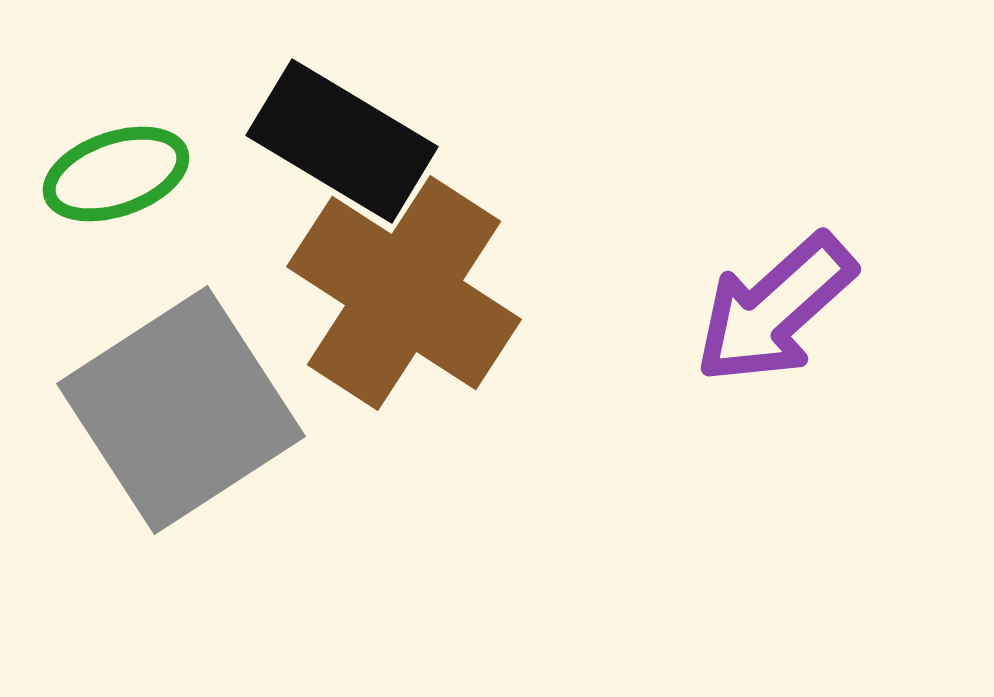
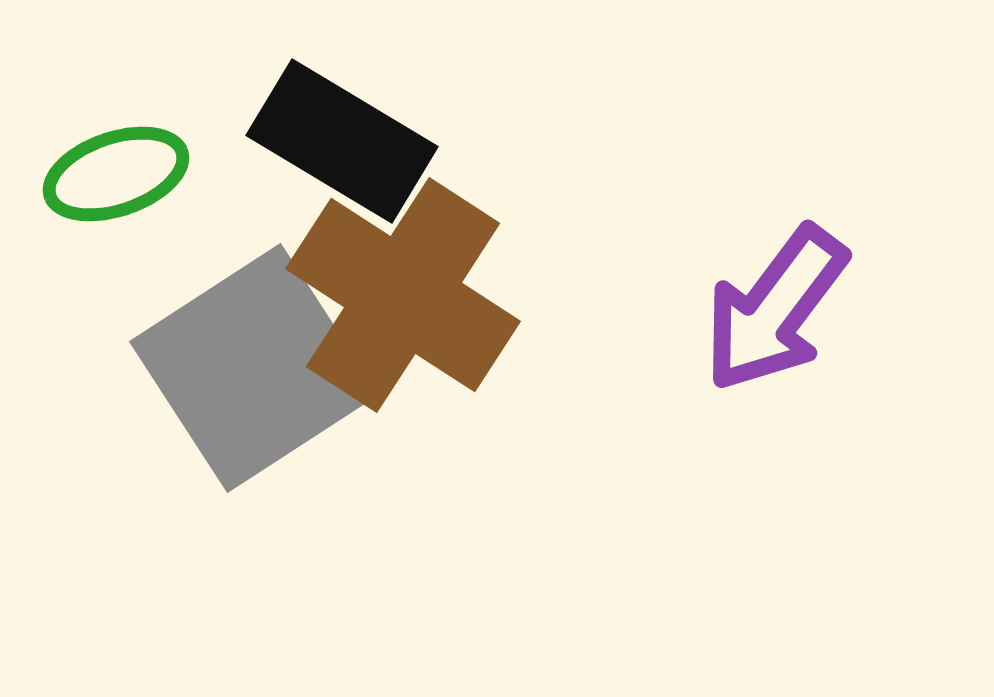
brown cross: moved 1 px left, 2 px down
purple arrow: rotated 11 degrees counterclockwise
gray square: moved 73 px right, 42 px up
